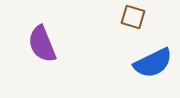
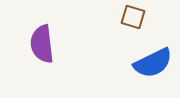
purple semicircle: rotated 15 degrees clockwise
